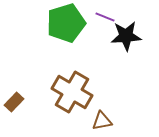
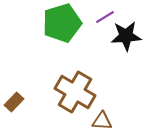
purple line: rotated 54 degrees counterclockwise
green pentagon: moved 4 px left
brown cross: moved 3 px right
brown triangle: rotated 15 degrees clockwise
